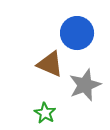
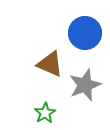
blue circle: moved 8 px right
green star: rotated 10 degrees clockwise
